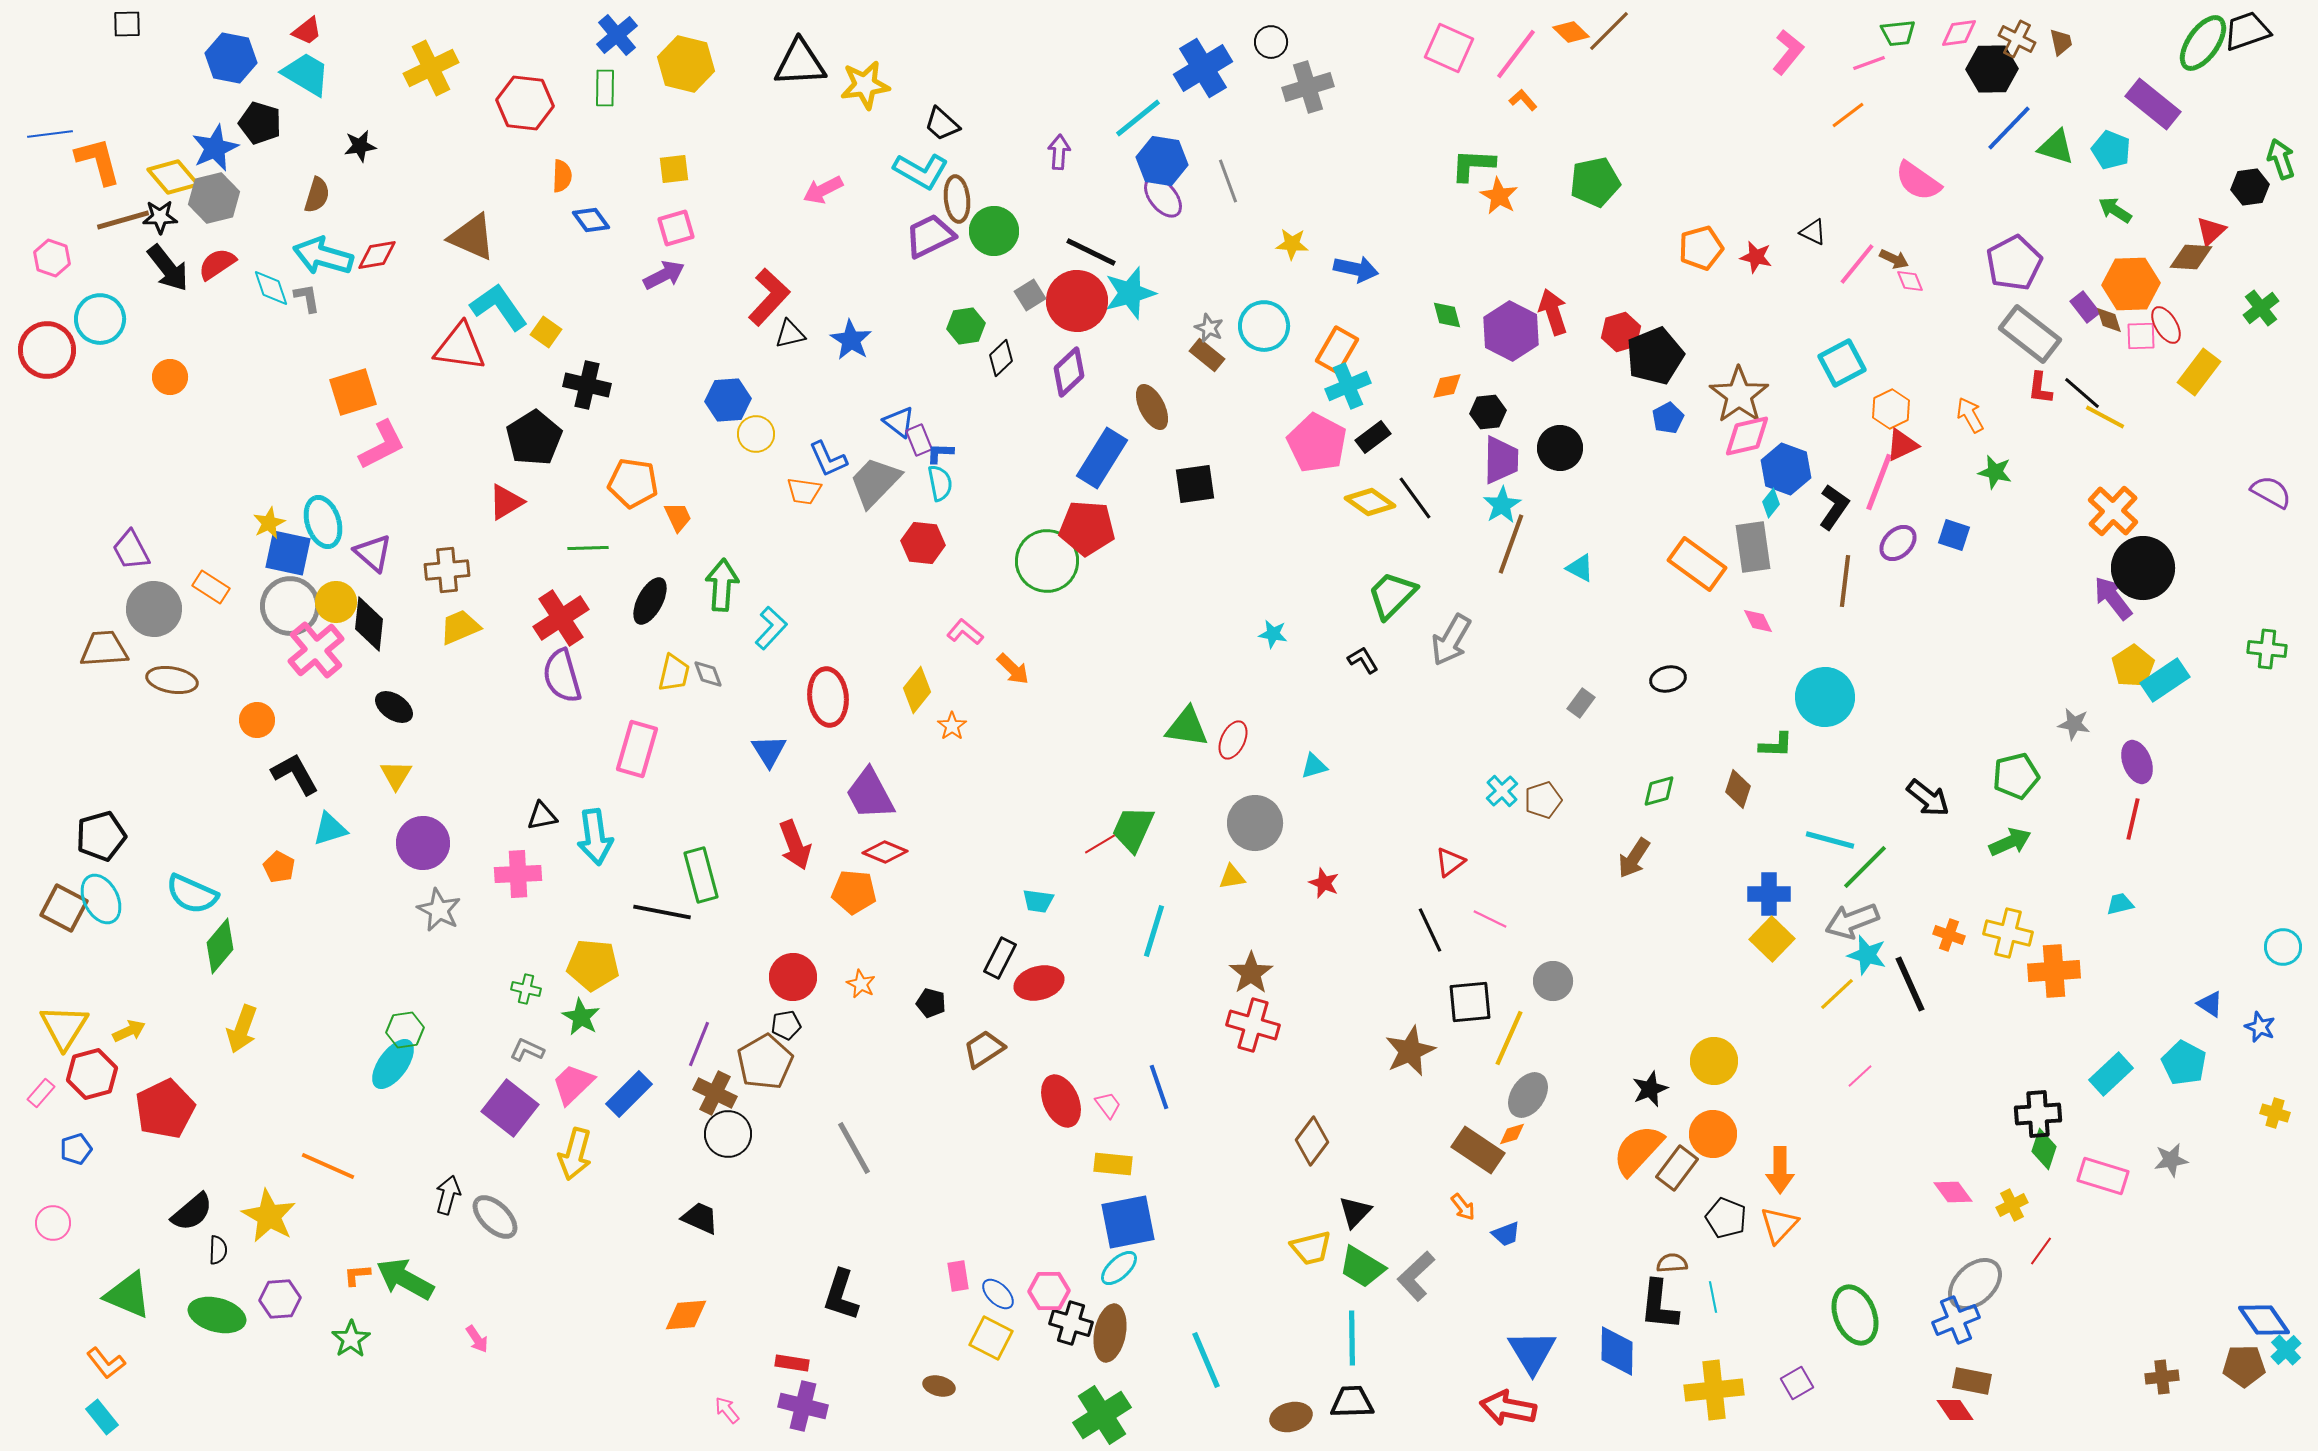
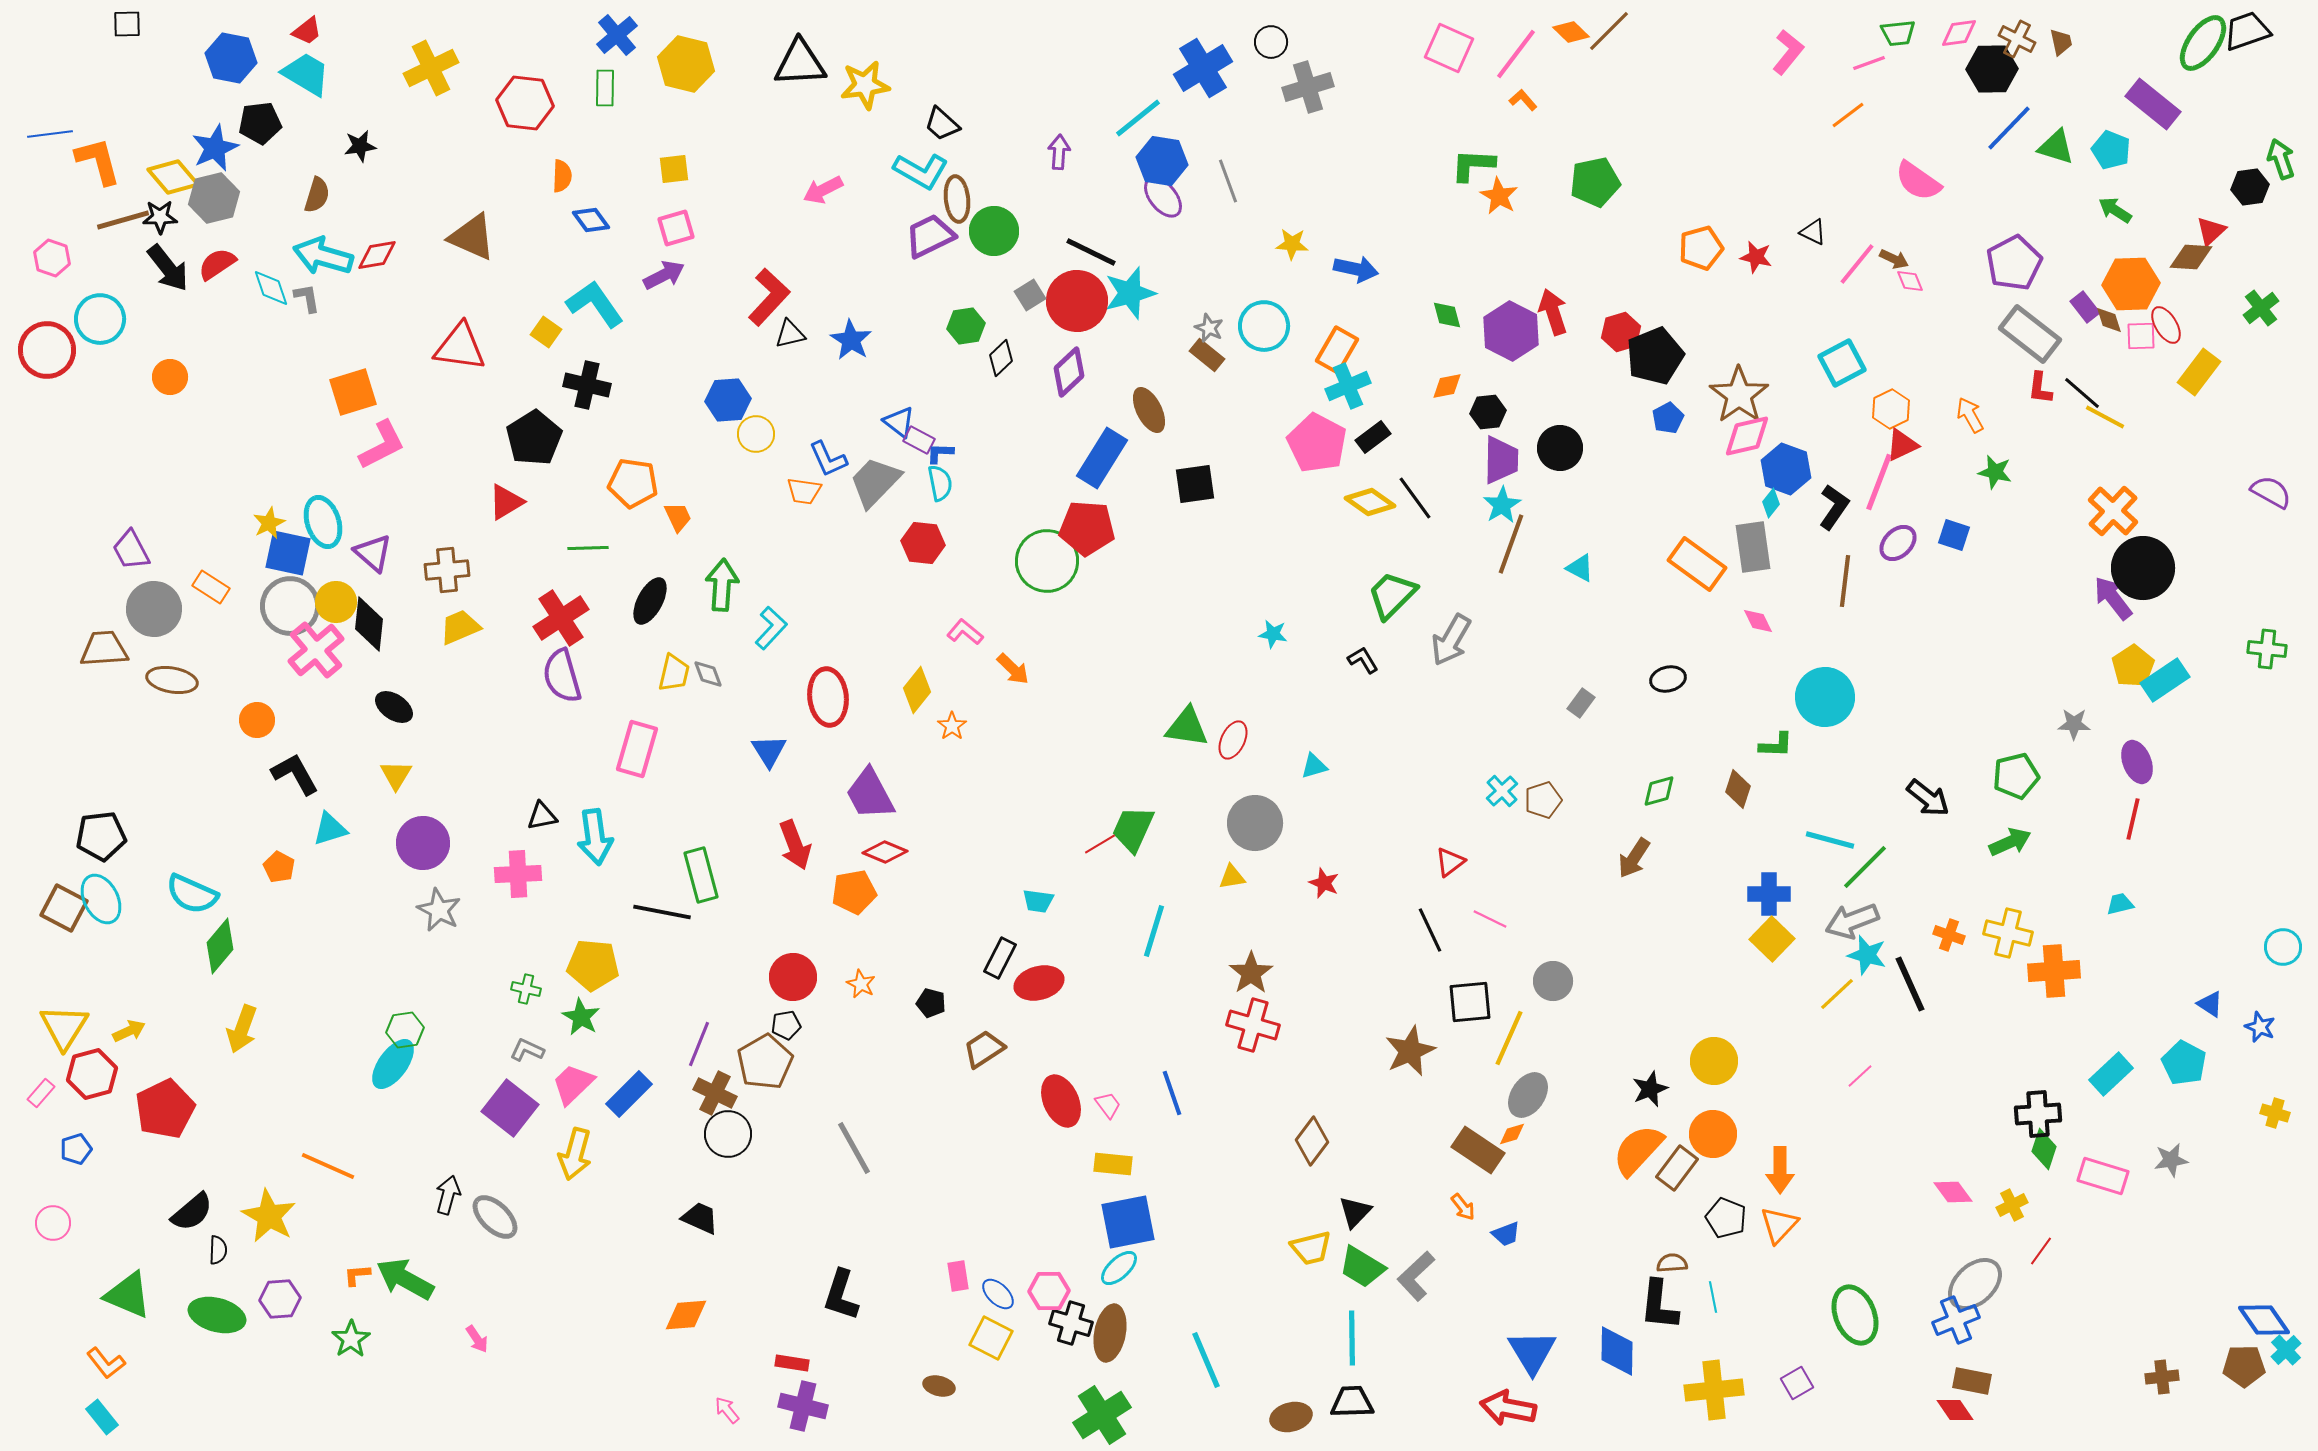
black pentagon at (260, 123): rotated 24 degrees counterclockwise
cyan L-shape at (499, 307): moved 96 px right, 3 px up
brown ellipse at (1152, 407): moved 3 px left, 3 px down
purple rectangle at (919, 440): rotated 40 degrees counterclockwise
gray star at (2074, 724): rotated 8 degrees counterclockwise
black pentagon at (101, 836): rotated 9 degrees clockwise
orange pentagon at (854, 892): rotated 15 degrees counterclockwise
blue line at (1159, 1087): moved 13 px right, 6 px down
